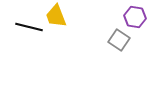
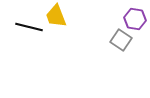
purple hexagon: moved 2 px down
gray square: moved 2 px right
